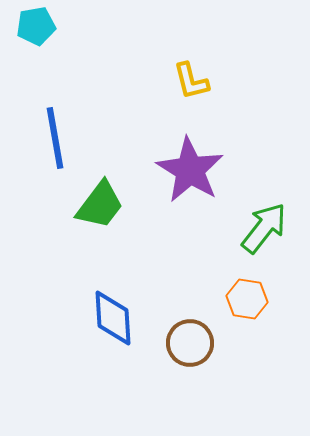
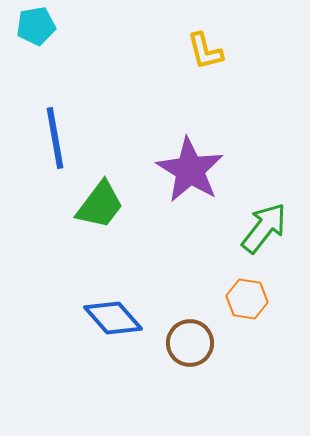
yellow L-shape: moved 14 px right, 30 px up
blue diamond: rotated 38 degrees counterclockwise
